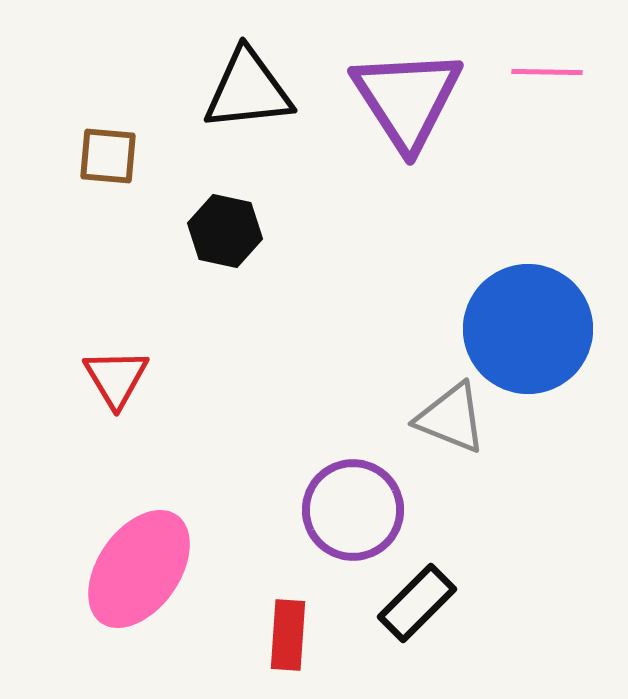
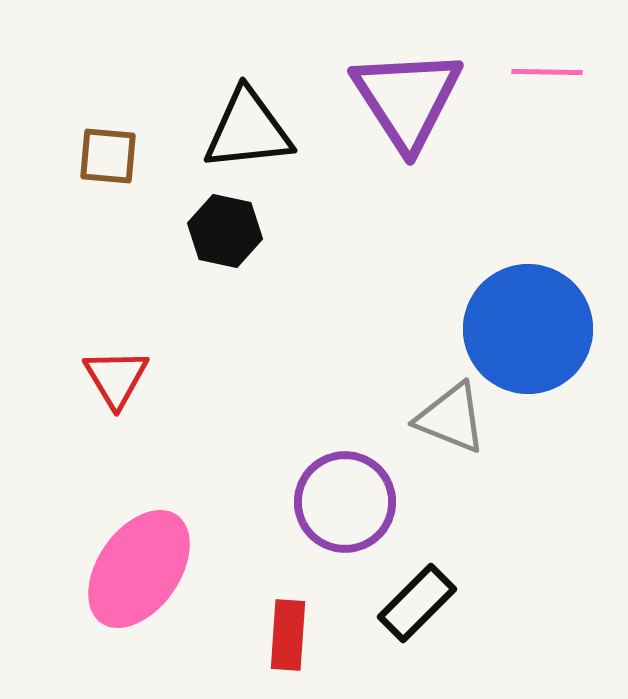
black triangle: moved 40 px down
purple circle: moved 8 px left, 8 px up
